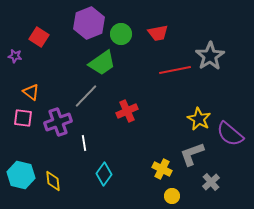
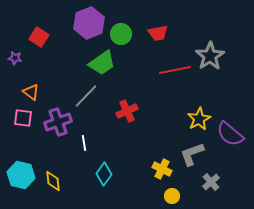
purple star: moved 2 px down
yellow star: rotated 15 degrees clockwise
